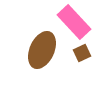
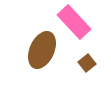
brown square: moved 5 px right, 10 px down; rotated 12 degrees counterclockwise
